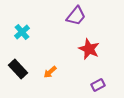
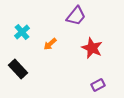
red star: moved 3 px right, 1 px up
orange arrow: moved 28 px up
